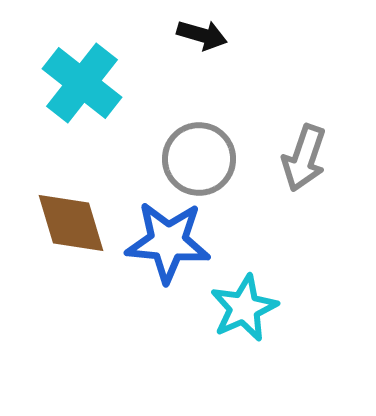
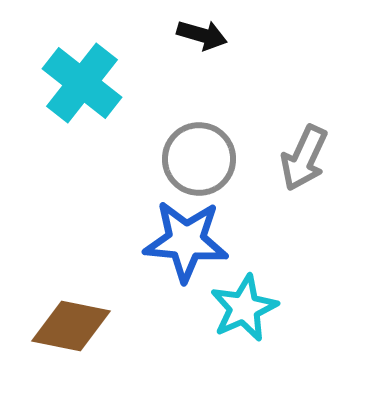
gray arrow: rotated 6 degrees clockwise
brown diamond: moved 103 px down; rotated 62 degrees counterclockwise
blue star: moved 18 px right, 1 px up
